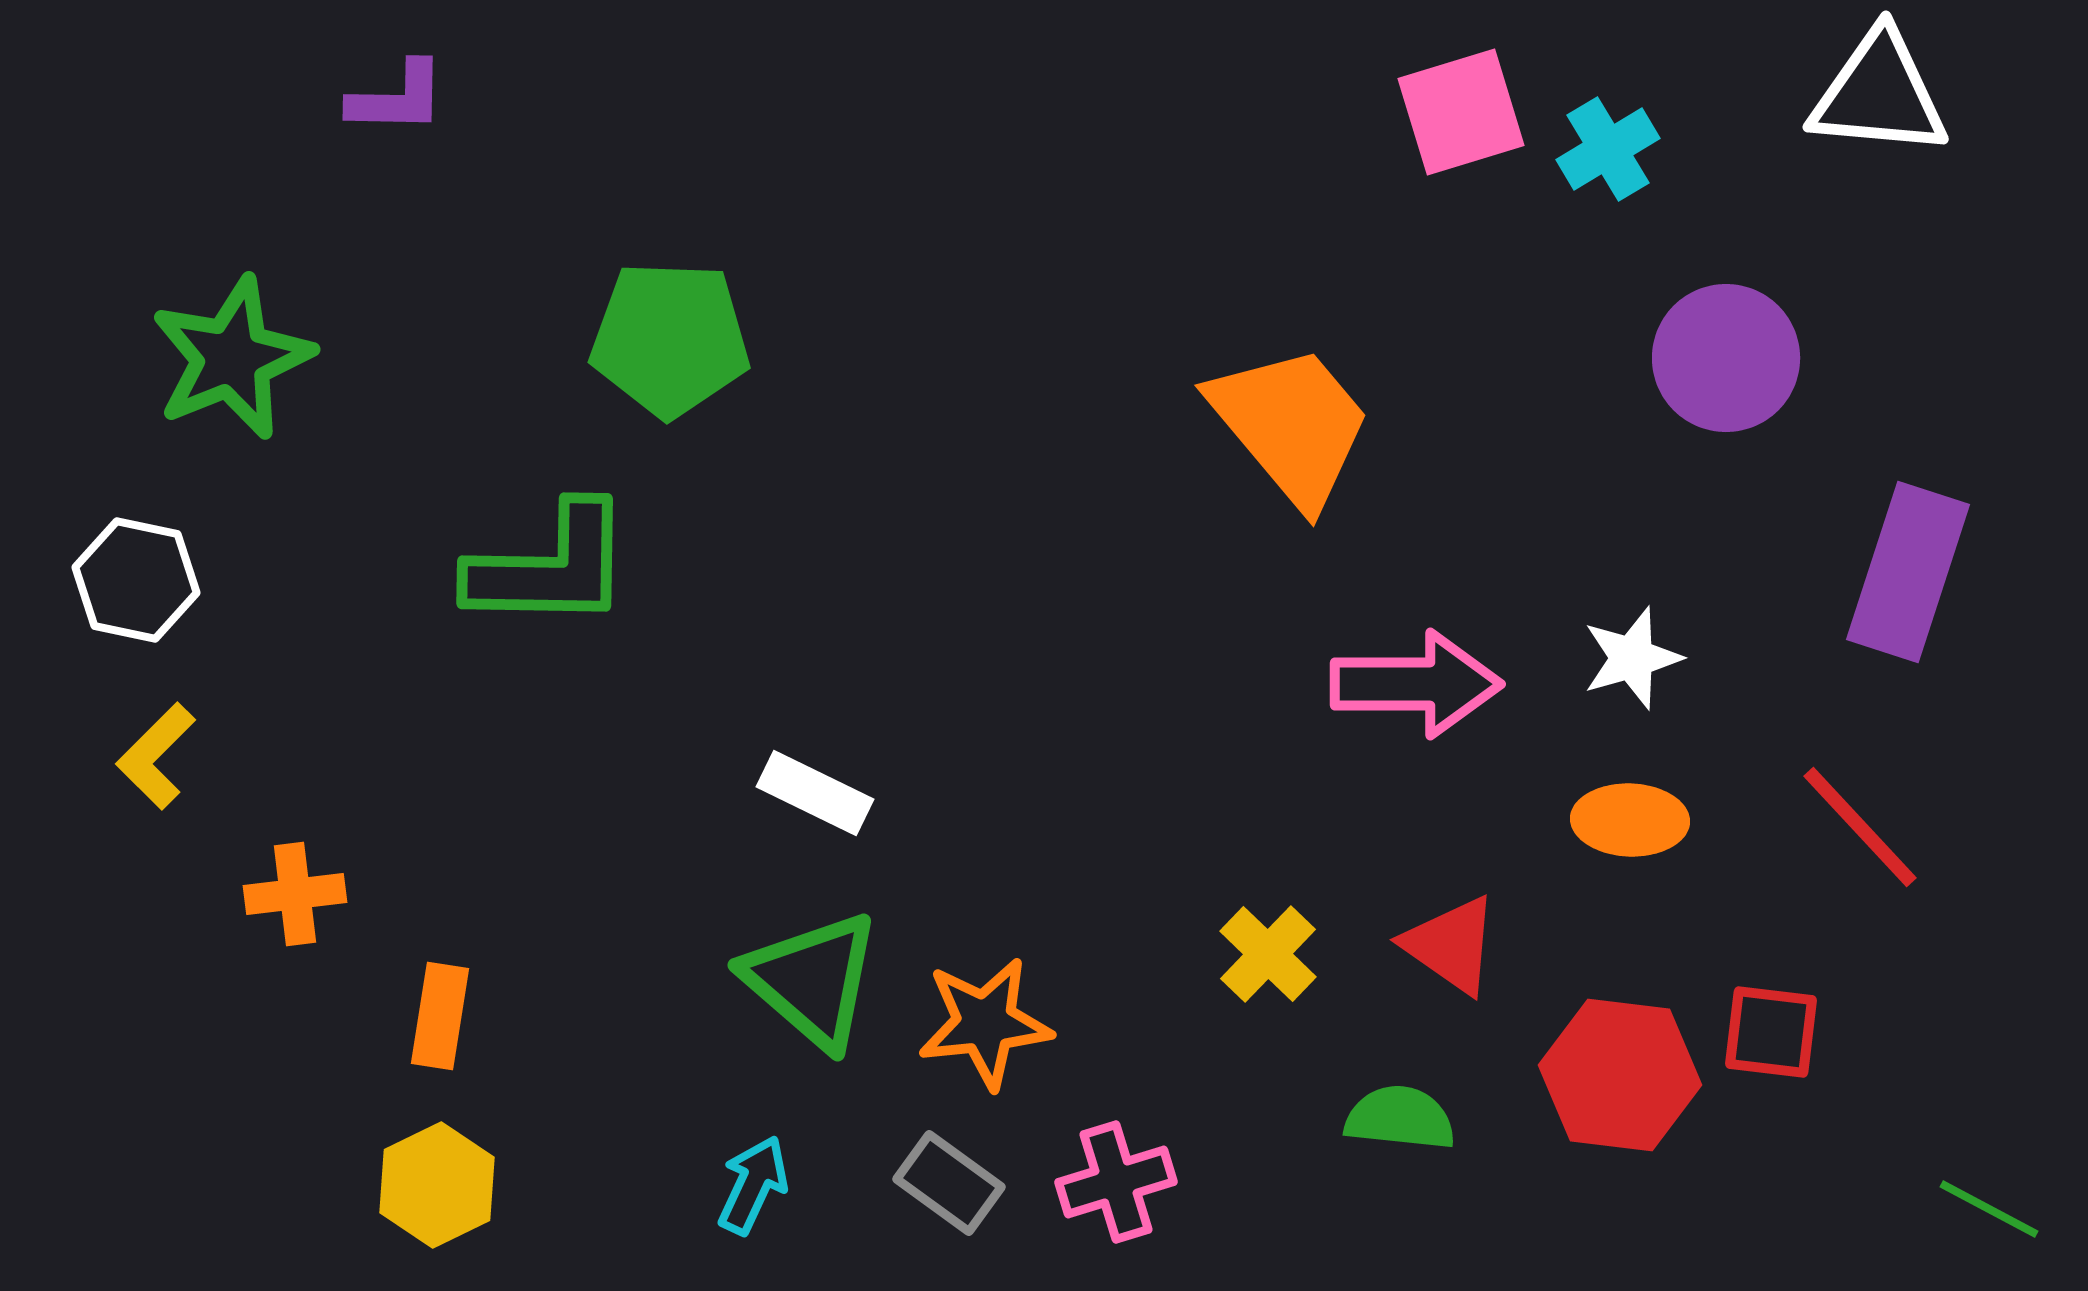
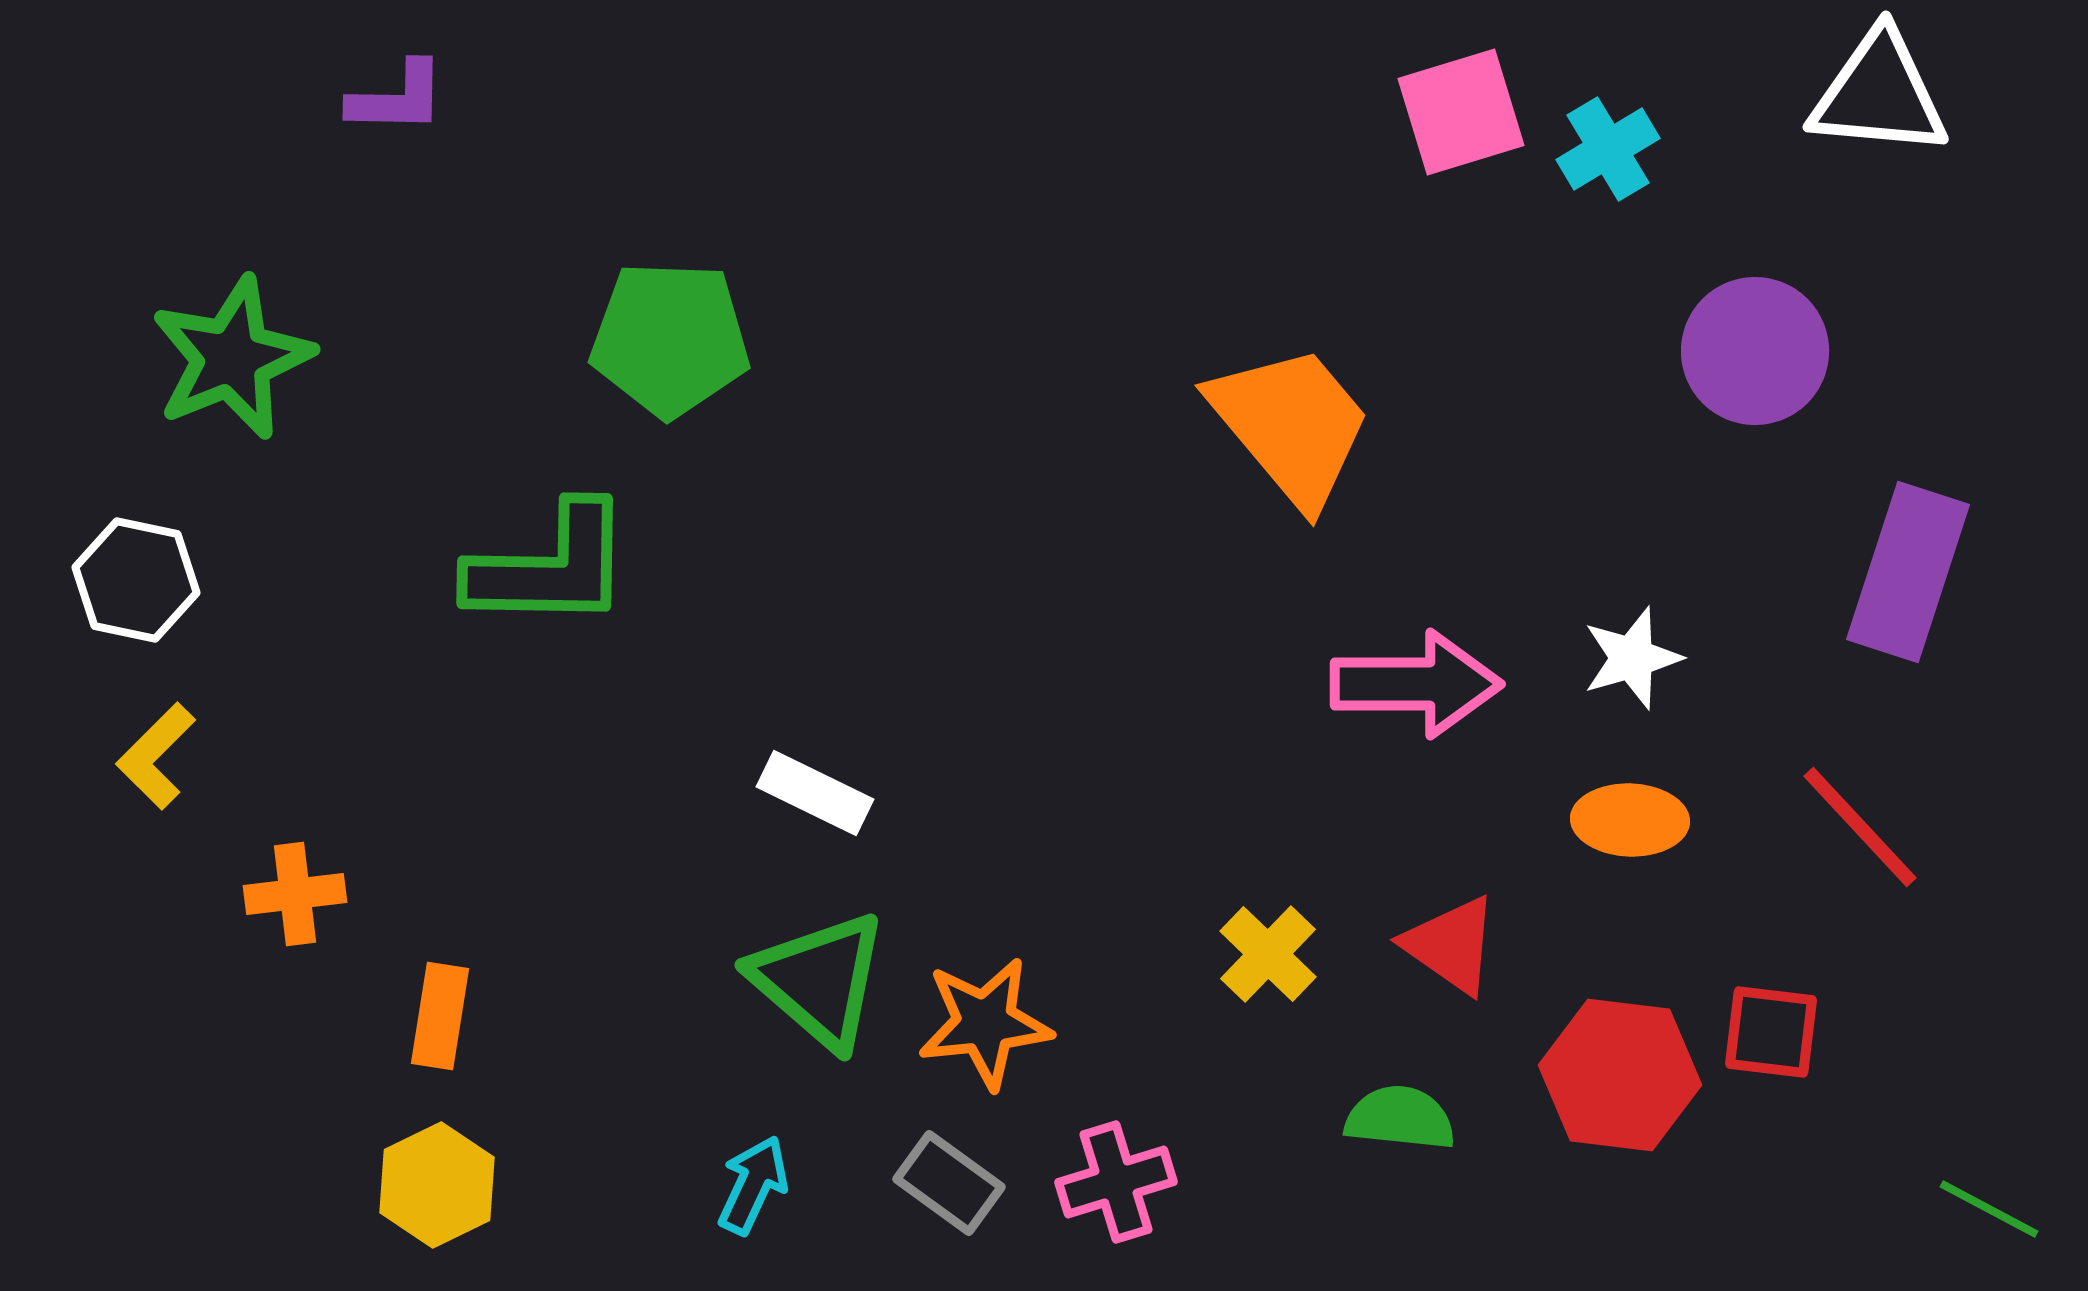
purple circle: moved 29 px right, 7 px up
green triangle: moved 7 px right
